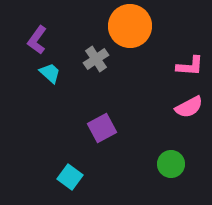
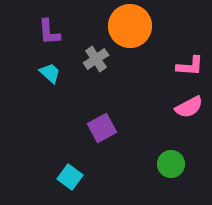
purple L-shape: moved 12 px right, 8 px up; rotated 40 degrees counterclockwise
